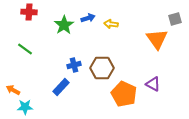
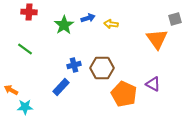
orange arrow: moved 2 px left
